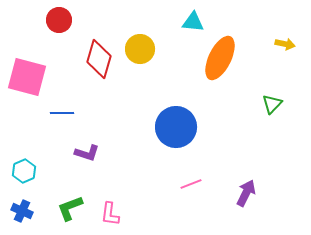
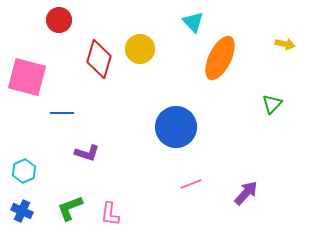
cyan triangle: rotated 40 degrees clockwise
purple arrow: rotated 16 degrees clockwise
